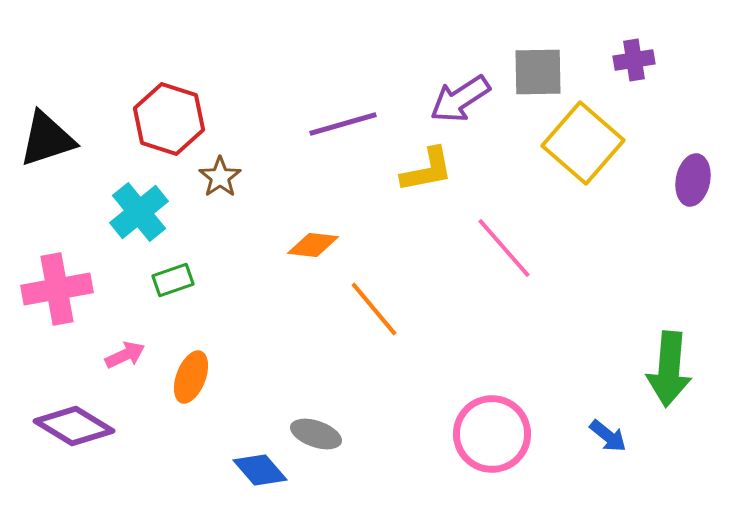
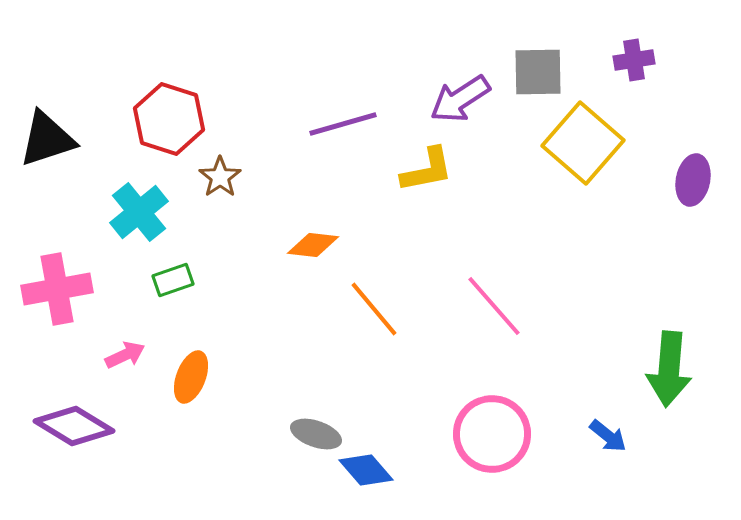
pink line: moved 10 px left, 58 px down
blue diamond: moved 106 px right
